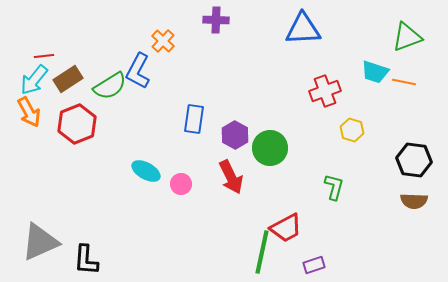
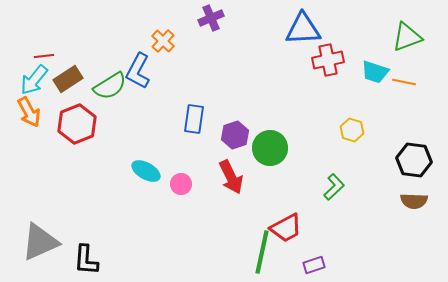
purple cross: moved 5 px left, 2 px up; rotated 25 degrees counterclockwise
red cross: moved 3 px right, 31 px up; rotated 8 degrees clockwise
purple hexagon: rotated 12 degrees clockwise
green L-shape: rotated 32 degrees clockwise
